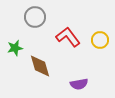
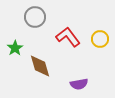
yellow circle: moved 1 px up
green star: rotated 21 degrees counterclockwise
